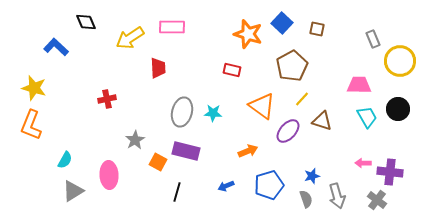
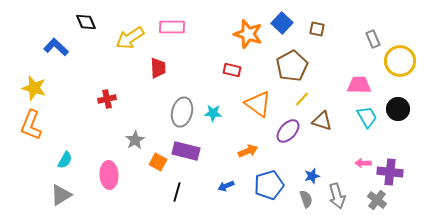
orange triangle: moved 4 px left, 2 px up
gray triangle: moved 12 px left, 4 px down
